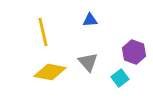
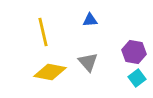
purple hexagon: rotated 10 degrees counterclockwise
cyan square: moved 17 px right
